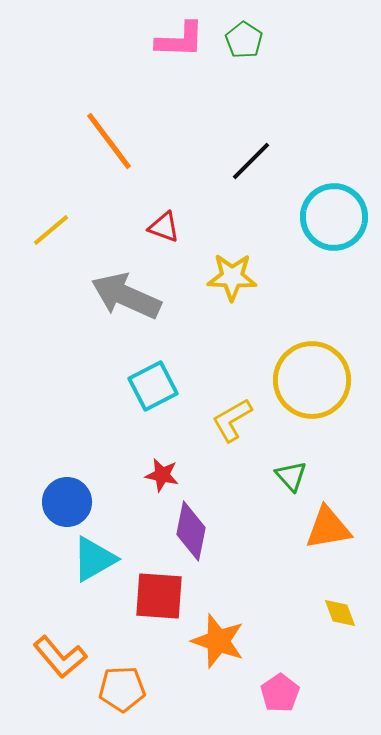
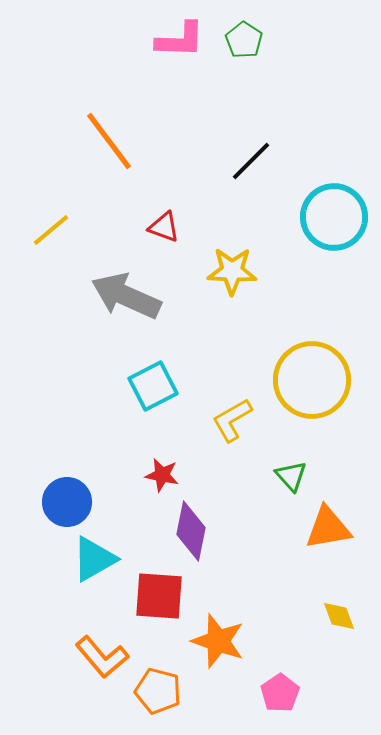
yellow star: moved 6 px up
yellow diamond: moved 1 px left, 3 px down
orange L-shape: moved 42 px right
orange pentagon: moved 36 px right, 2 px down; rotated 18 degrees clockwise
